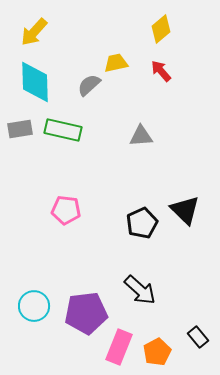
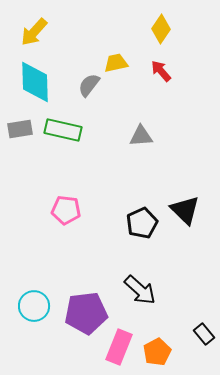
yellow diamond: rotated 16 degrees counterclockwise
gray semicircle: rotated 10 degrees counterclockwise
black rectangle: moved 6 px right, 3 px up
